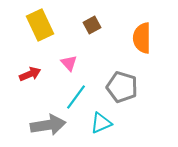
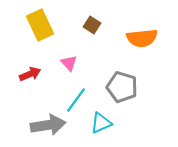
brown square: rotated 30 degrees counterclockwise
orange semicircle: rotated 96 degrees counterclockwise
cyan line: moved 3 px down
